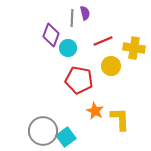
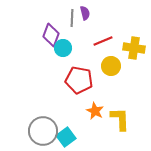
cyan circle: moved 5 px left
